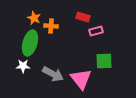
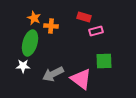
red rectangle: moved 1 px right
gray arrow: rotated 125 degrees clockwise
pink triangle: rotated 15 degrees counterclockwise
